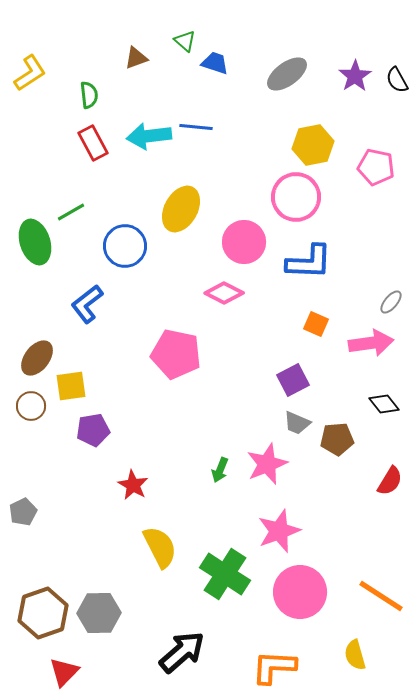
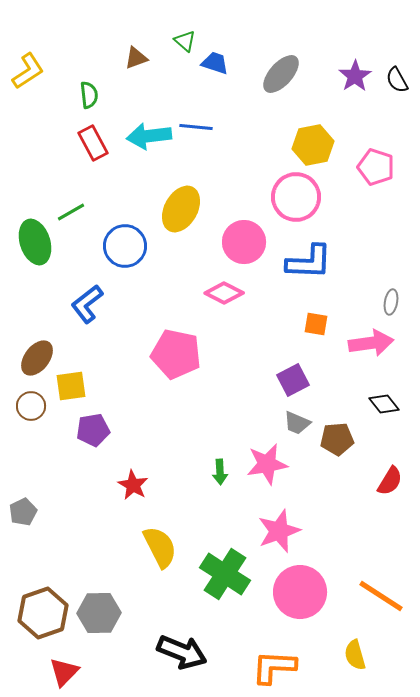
yellow L-shape at (30, 73): moved 2 px left, 2 px up
gray ellipse at (287, 74): moved 6 px left; rotated 12 degrees counterclockwise
pink pentagon at (376, 167): rotated 6 degrees clockwise
gray ellipse at (391, 302): rotated 30 degrees counterclockwise
orange square at (316, 324): rotated 15 degrees counterclockwise
pink star at (267, 464): rotated 12 degrees clockwise
green arrow at (220, 470): moved 2 px down; rotated 25 degrees counterclockwise
black arrow at (182, 652): rotated 63 degrees clockwise
